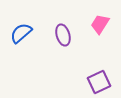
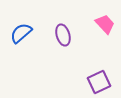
pink trapezoid: moved 5 px right; rotated 105 degrees clockwise
